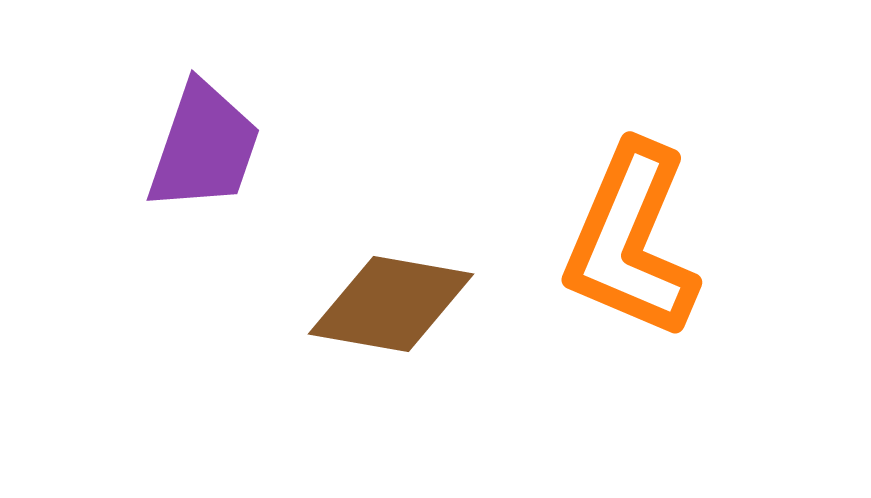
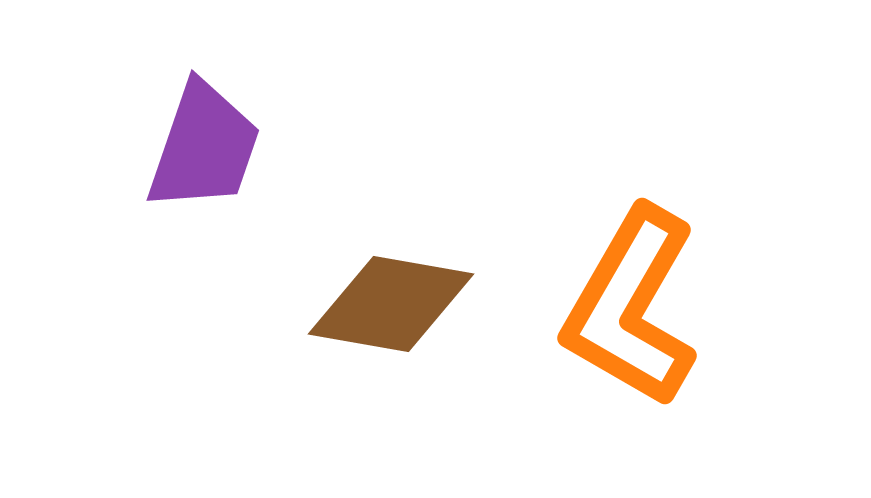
orange L-shape: moved 66 px down; rotated 7 degrees clockwise
